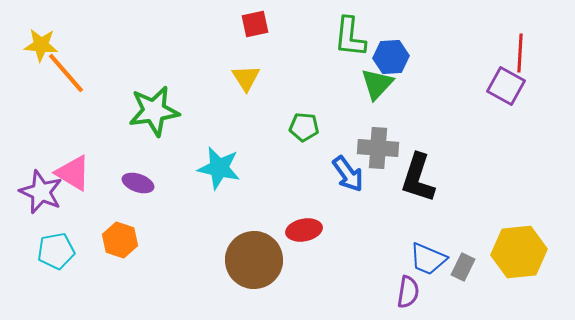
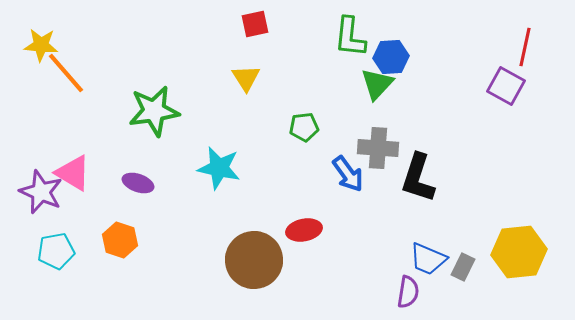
red line: moved 5 px right, 6 px up; rotated 9 degrees clockwise
green pentagon: rotated 12 degrees counterclockwise
